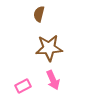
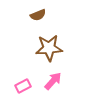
brown semicircle: moved 1 px left, 1 px down; rotated 126 degrees counterclockwise
pink arrow: moved 1 px down; rotated 114 degrees counterclockwise
